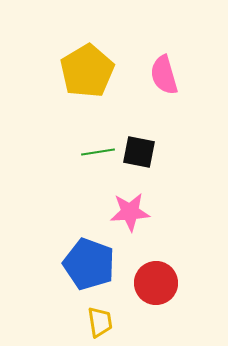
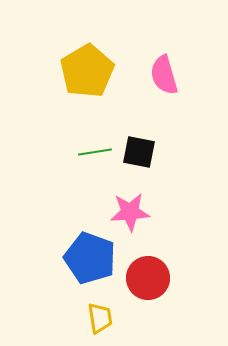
green line: moved 3 px left
blue pentagon: moved 1 px right, 6 px up
red circle: moved 8 px left, 5 px up
yellow trapezoid: moved 4 px up
